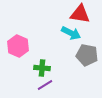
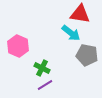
cyan arrow: rotated 12 degrees clockwise
green cross: rotated 21 degrees clockwise
